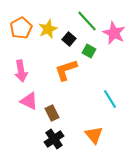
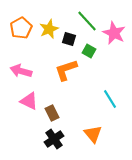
yellow star: moved 1 px right
black square: rotated 24 degrees counterclockwise
pink arrow: rotated 115 degrees clockwise
orange triangle: moved 1 px left, 1 px up
